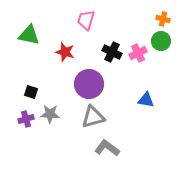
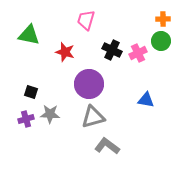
orange cross: rotated 16 degrees counterclockwise
black cross: moved 2 px up
gray L-shape: moved 2 px up
